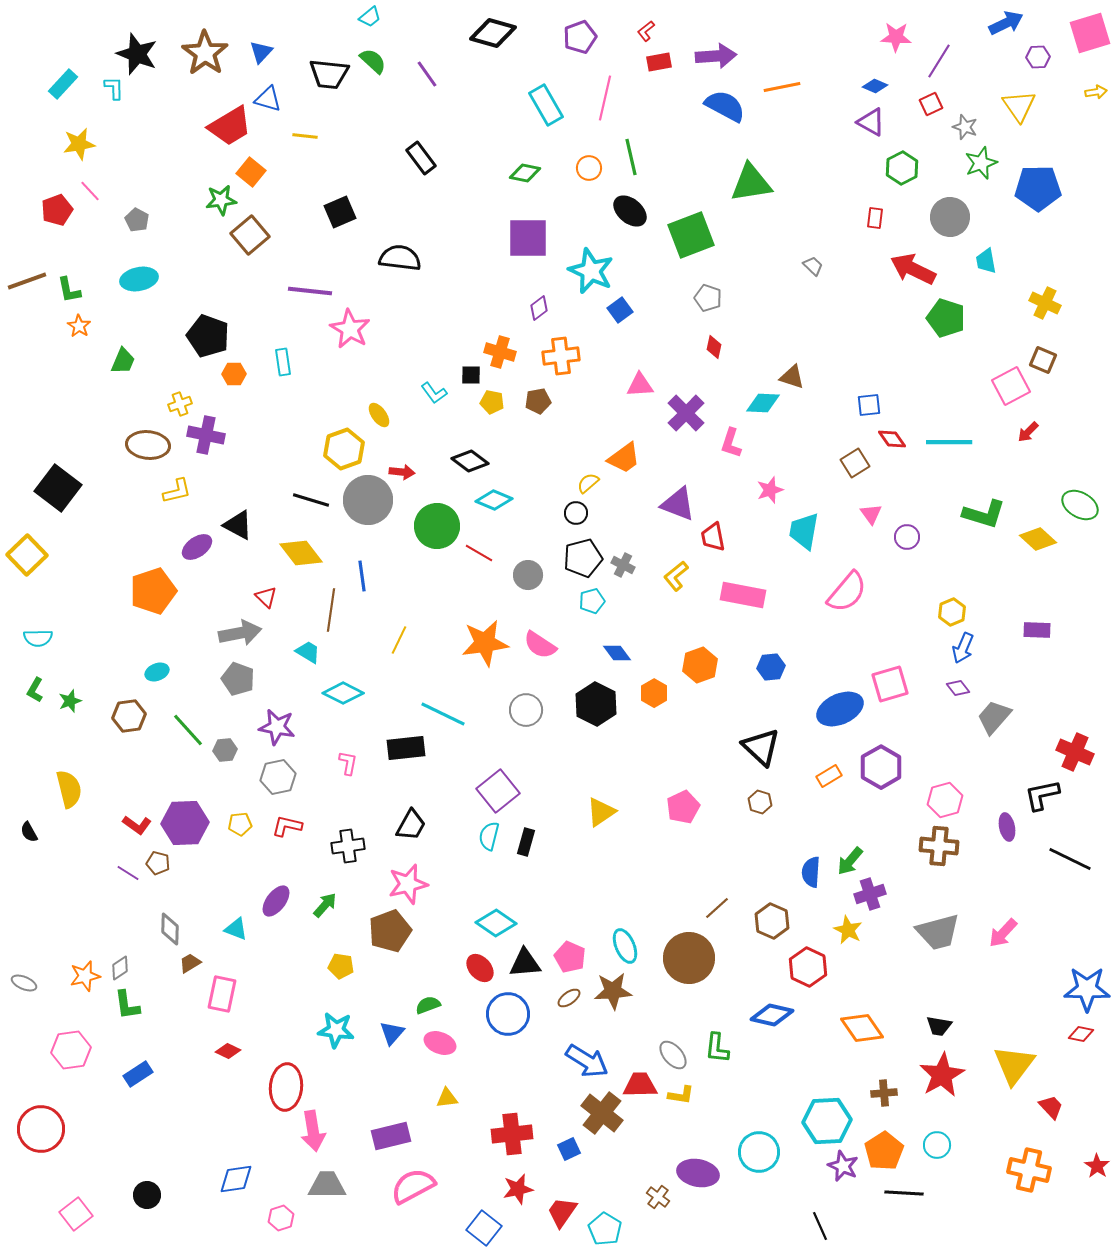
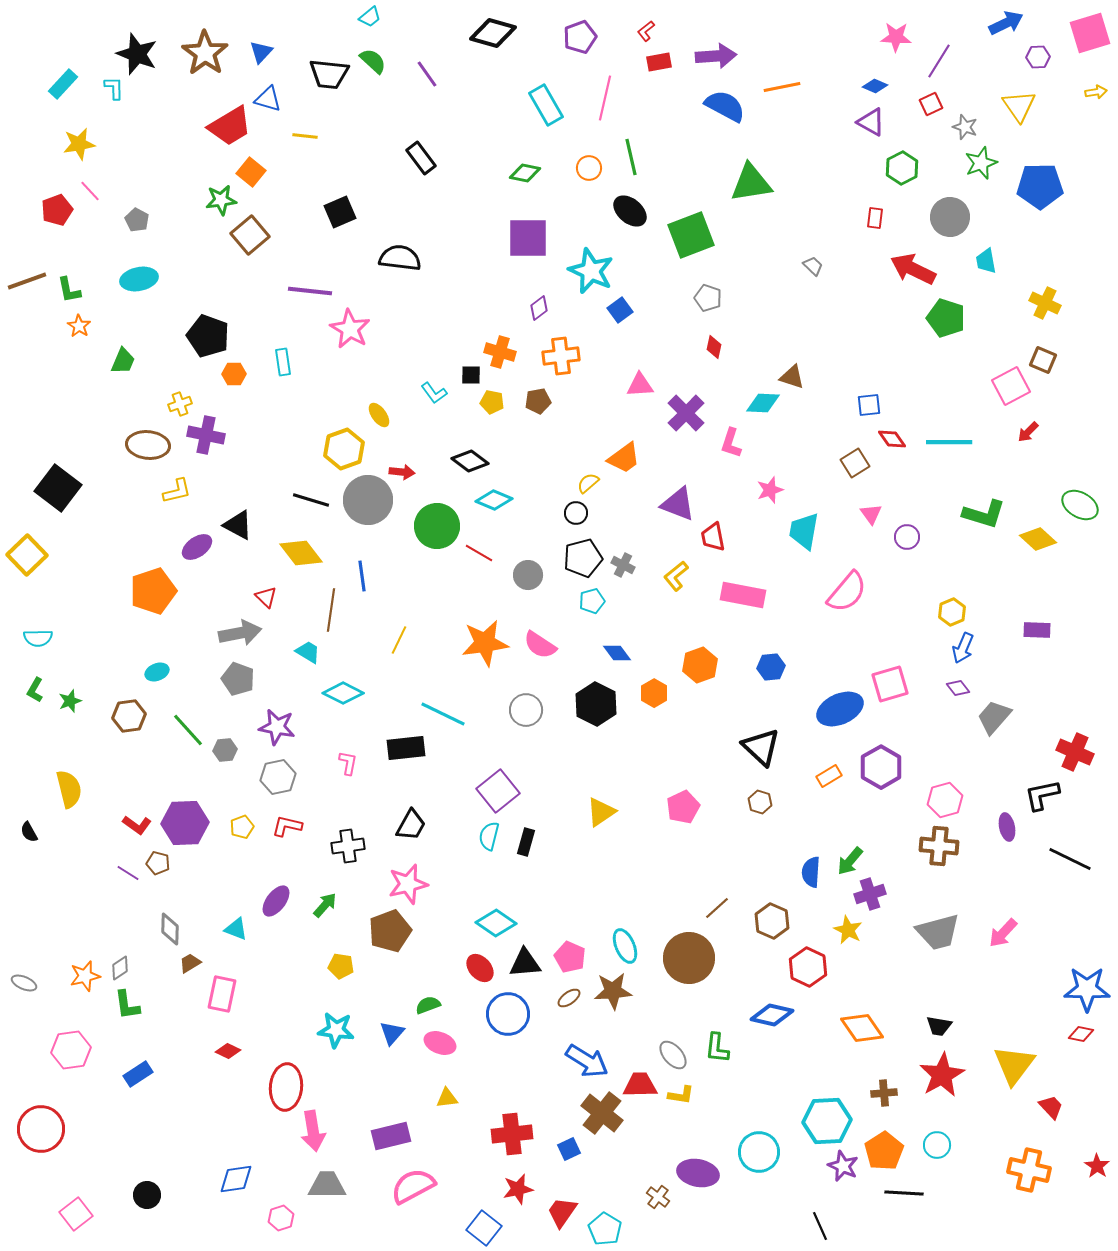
blue pentagon at (1038, 188): moved 2 px right, 2 px up
yellow pentagon at (240, 824): moved 2 px right, 3 px down; rotated 15 degrees counterclockwise
